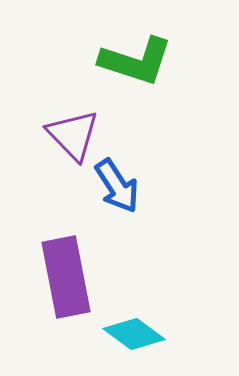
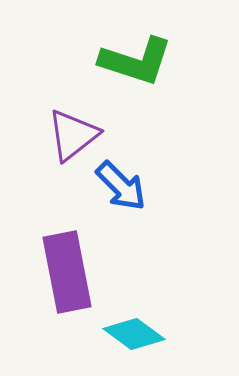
purple triangle: rotated 36 degrees clockwise
blue arrow: moved 4 px right; rotated 12 degrees counterclockwise
purple rectangle: moved 1 px right, 5 px up
